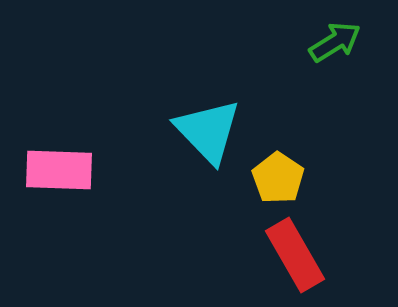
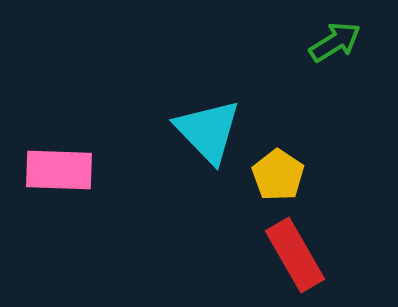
yellow pentagon: moved 3 px up
